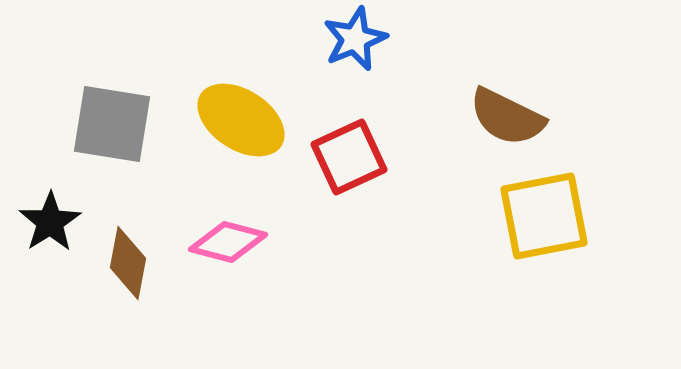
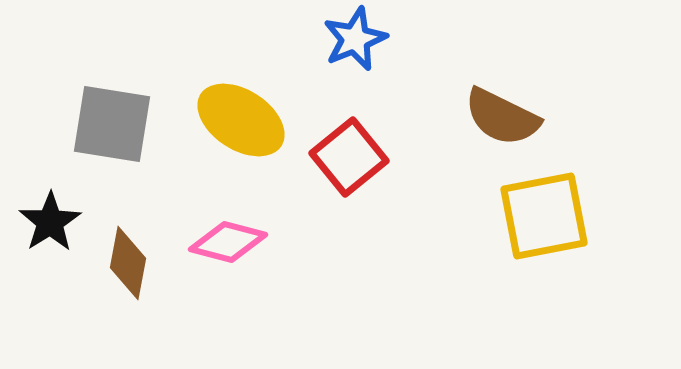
brown semicircle: moved 5 px left
red square: rotated 14 degrees counterclockwise
